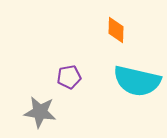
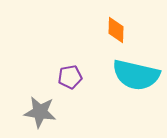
purple pentagon: moved 1 px right
cyan semicircle: moved 1 px left, 6 px up
